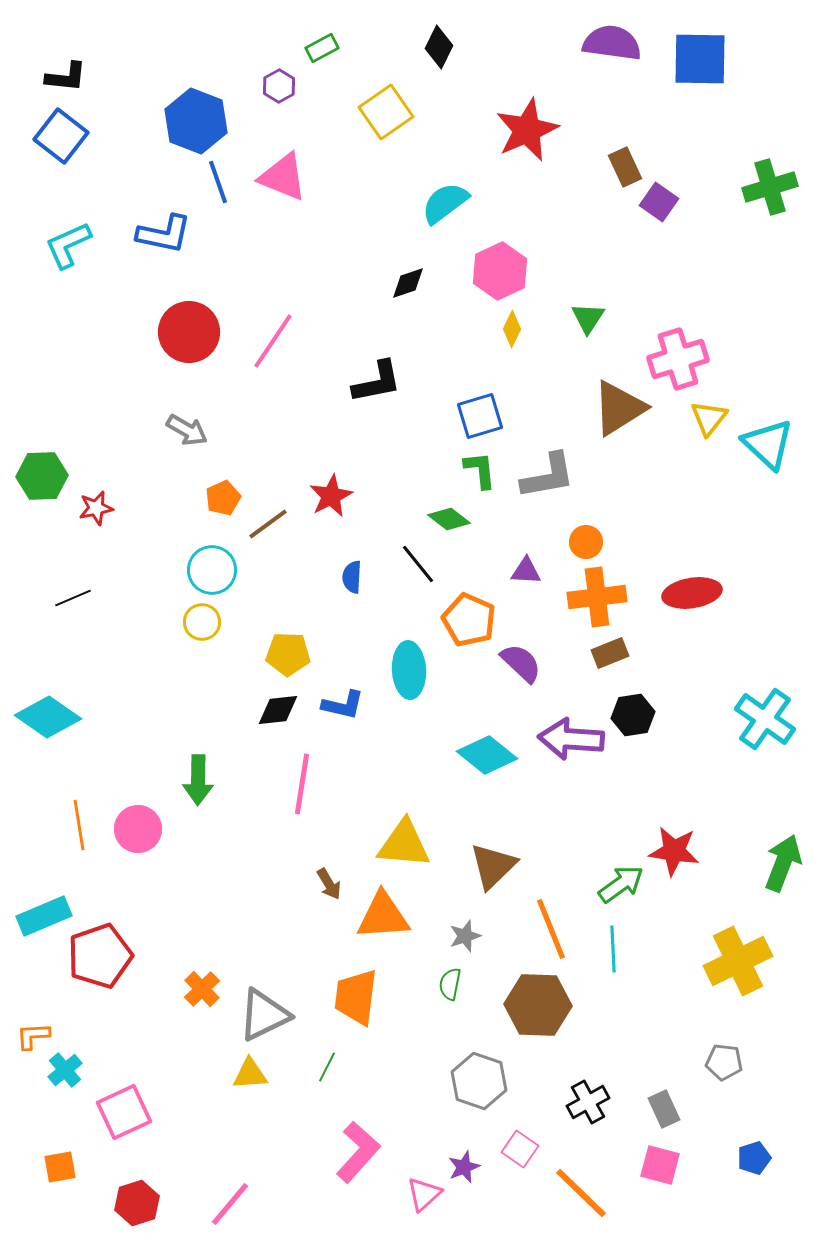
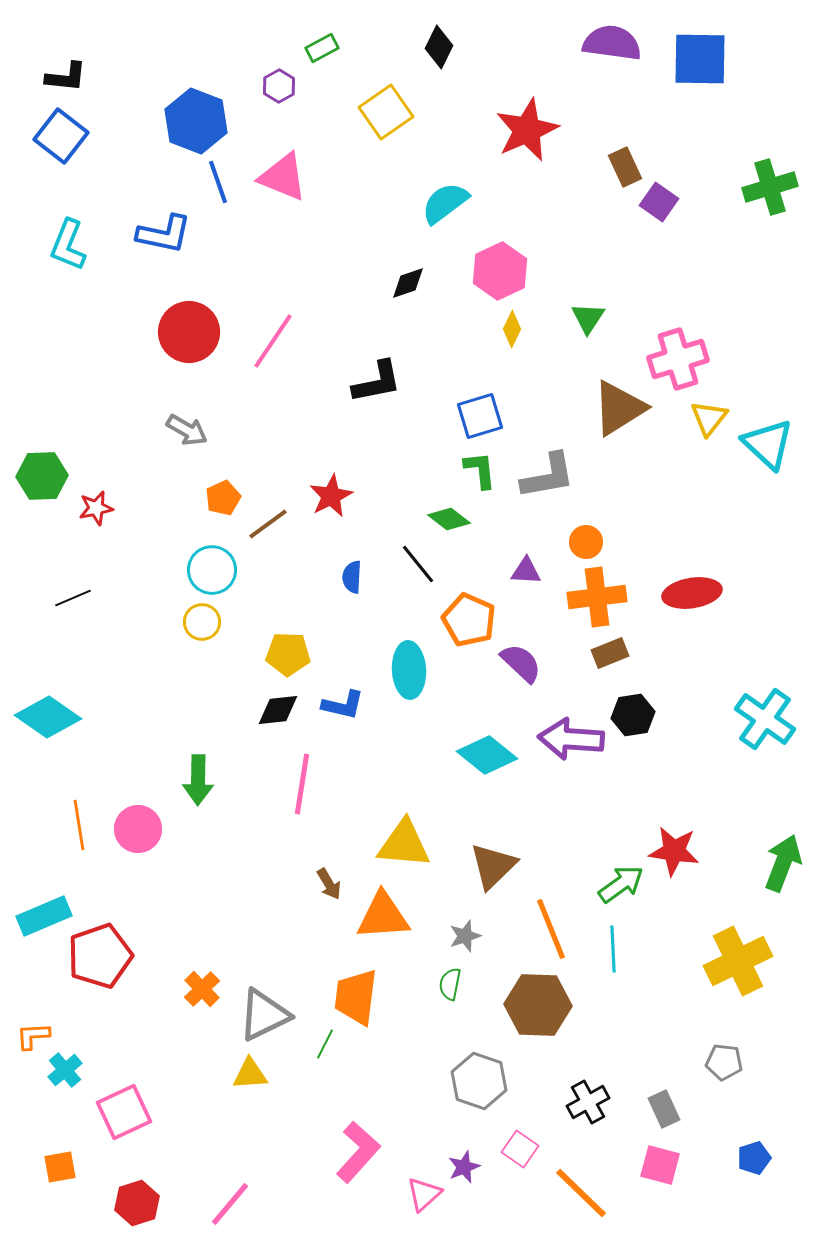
cyan L-shape at (68, 245): rotated 44 degrees counterclockwise
green line at (327, 1067): moved 2 px left, 23 px up
